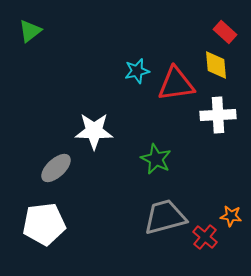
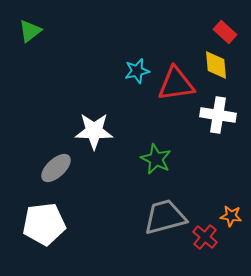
white cross: rotated 12 degrees clockwise
